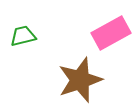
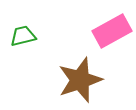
pink rectangle: moved 1 px right, 2 px up
